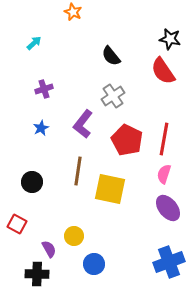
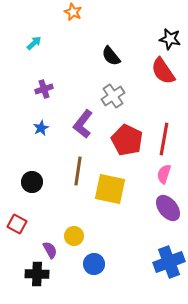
purple semicircle: moved 1 px right, 1 px down
